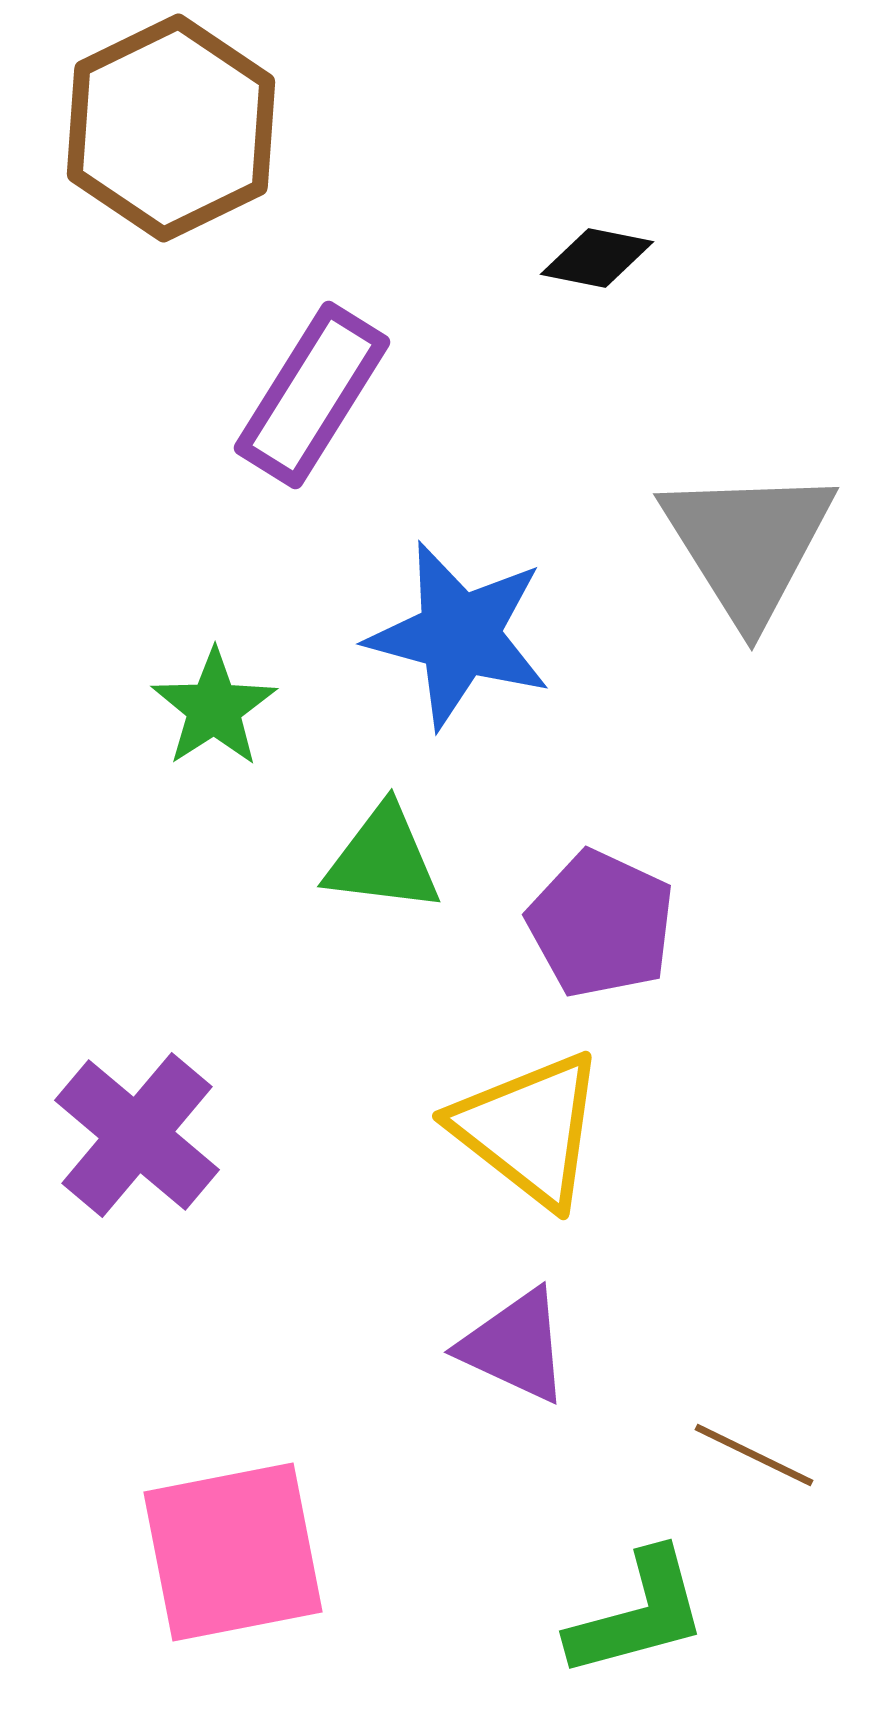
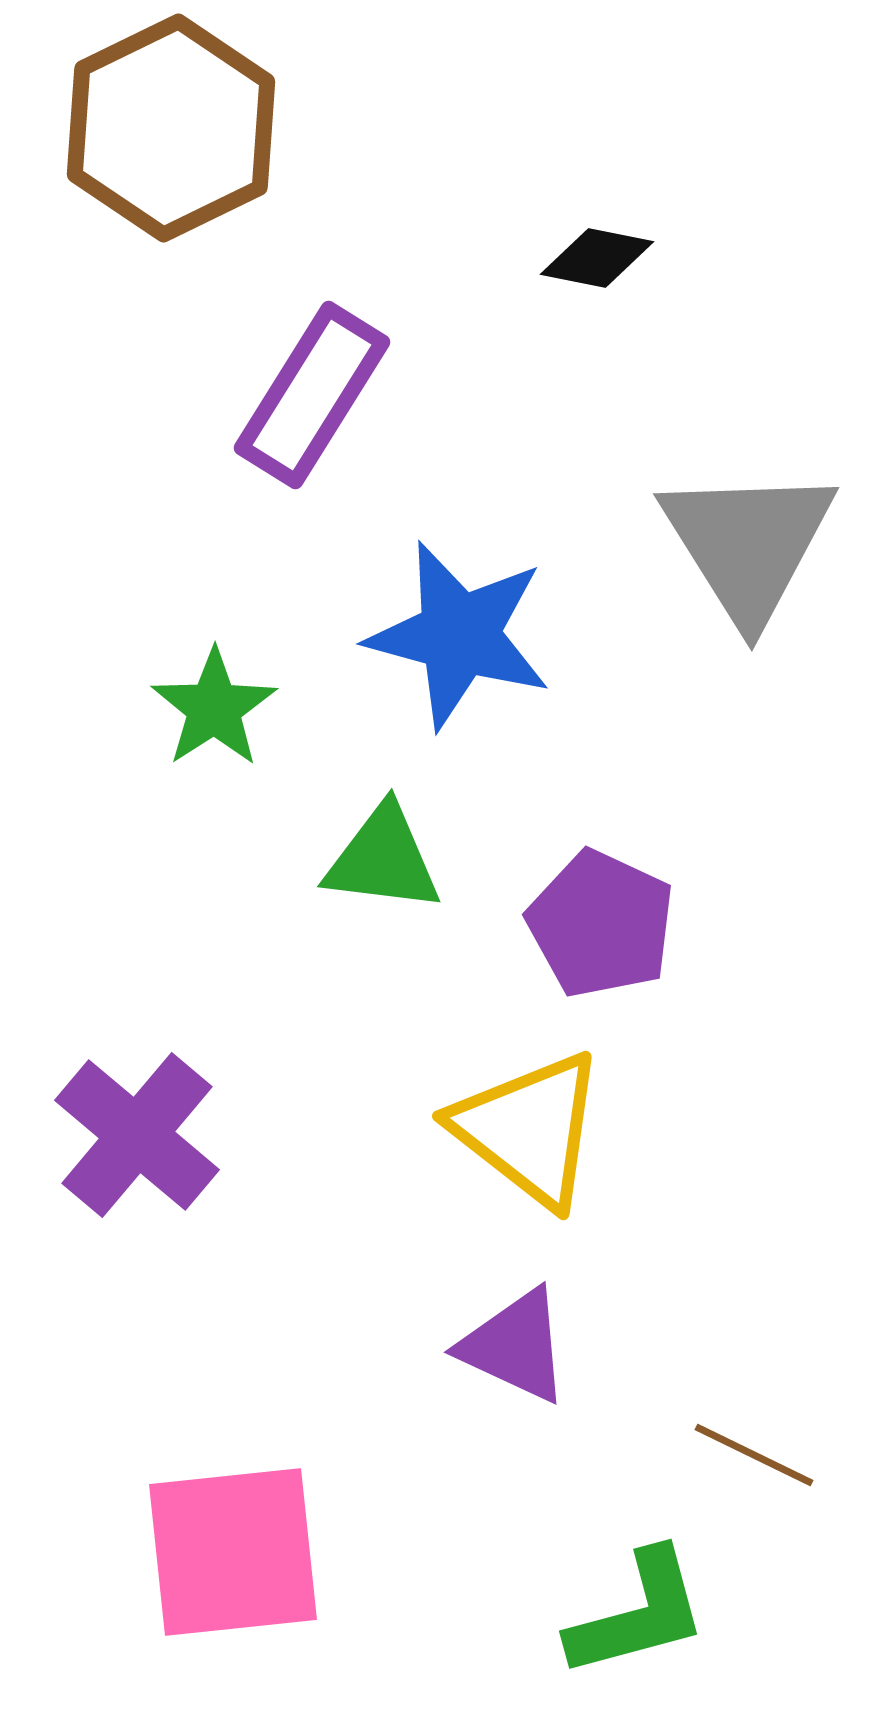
pink square: rotated 5 degrees clockwise
